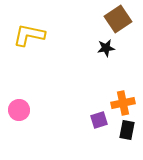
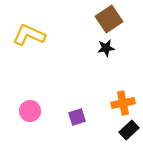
brown square: moved 9 px left
yellow L-shape: rotated 12 degrees clockwise
pink circle: moved 11 px right, 1 px down
purple square: moved 22 px left, 3 px up
black rectangle: moved 2 px right; rotated 36 degrees clockwise
